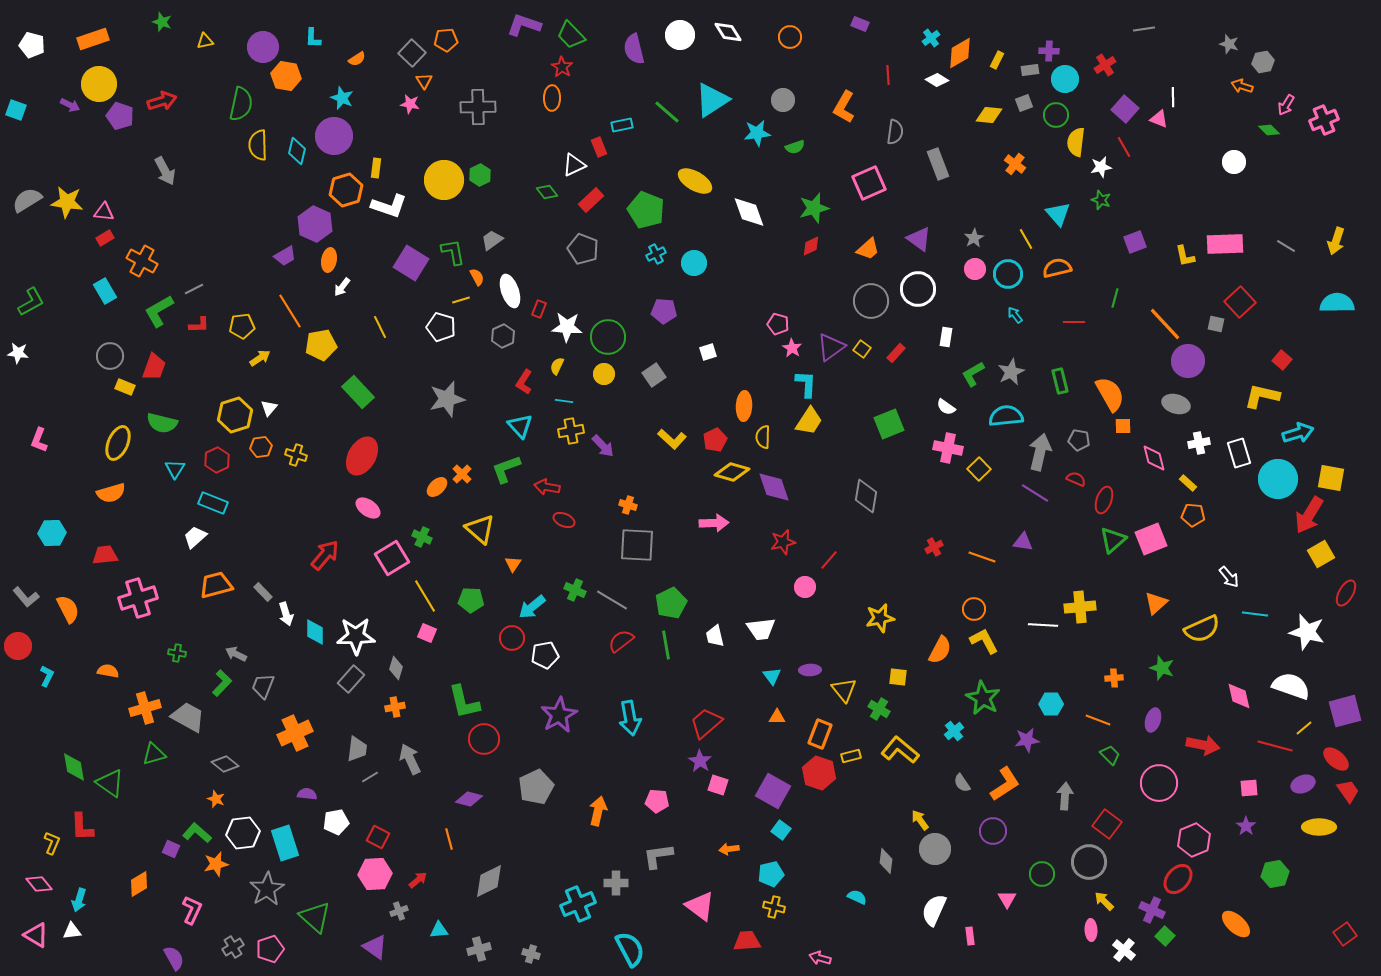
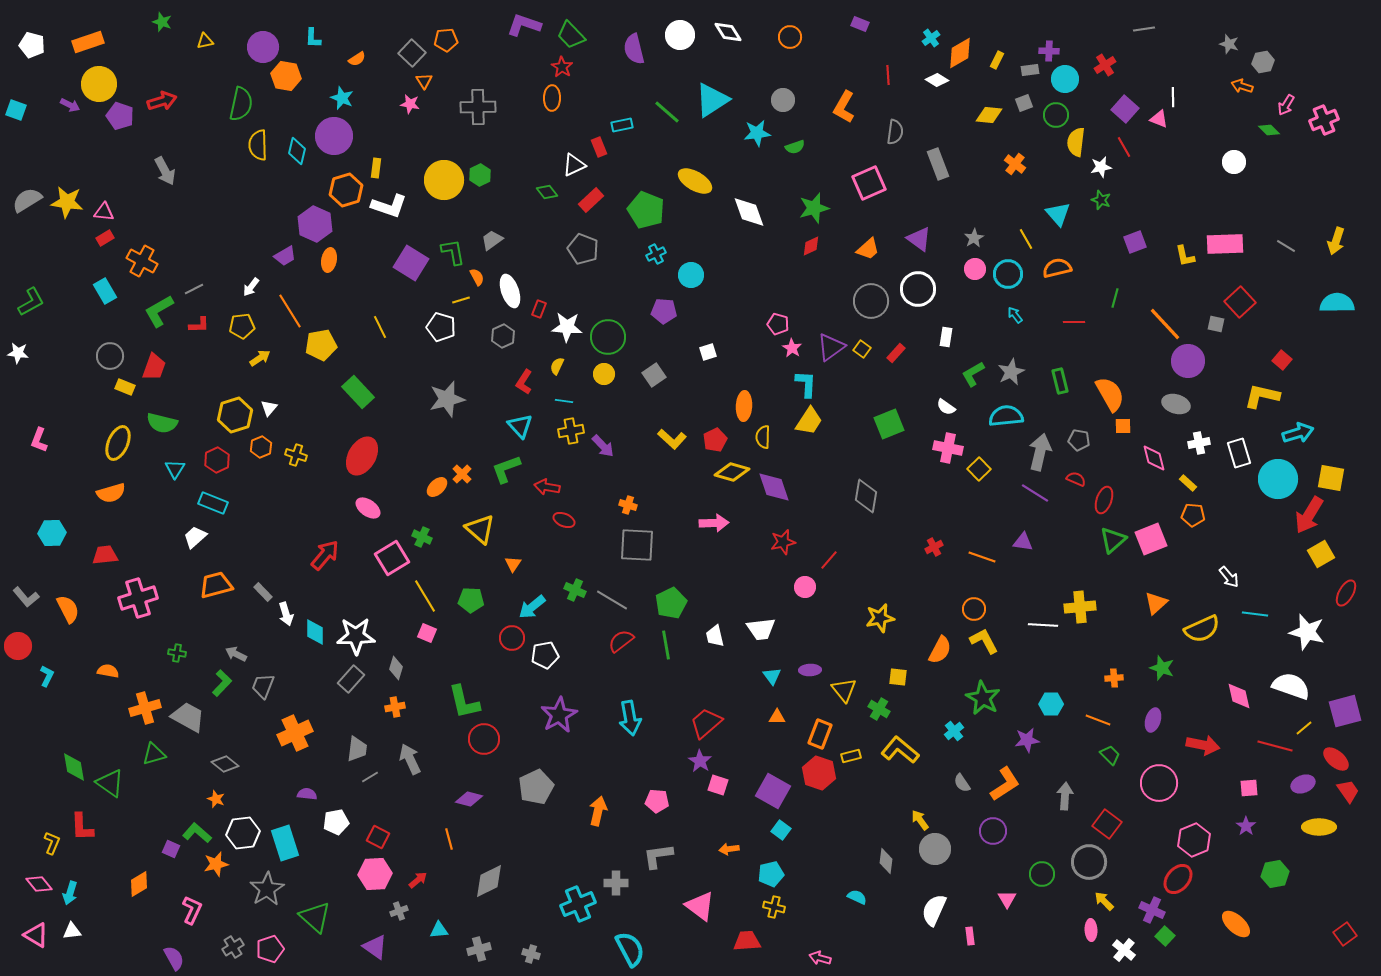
orange rectangle at (93, 39): moved 5 px left, 3 px down
cyan circle at (694, 263): moved 3 px left, 12 px down
white arrow at (342, 287): moved 91 px left
orange hexagon at (261, 447): rotated 15 degrees counterclockwise
cyan arrow at (79, 900): moved 9 px left, 7 px up
